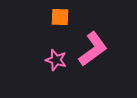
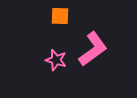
orange square: moved 1 px up
